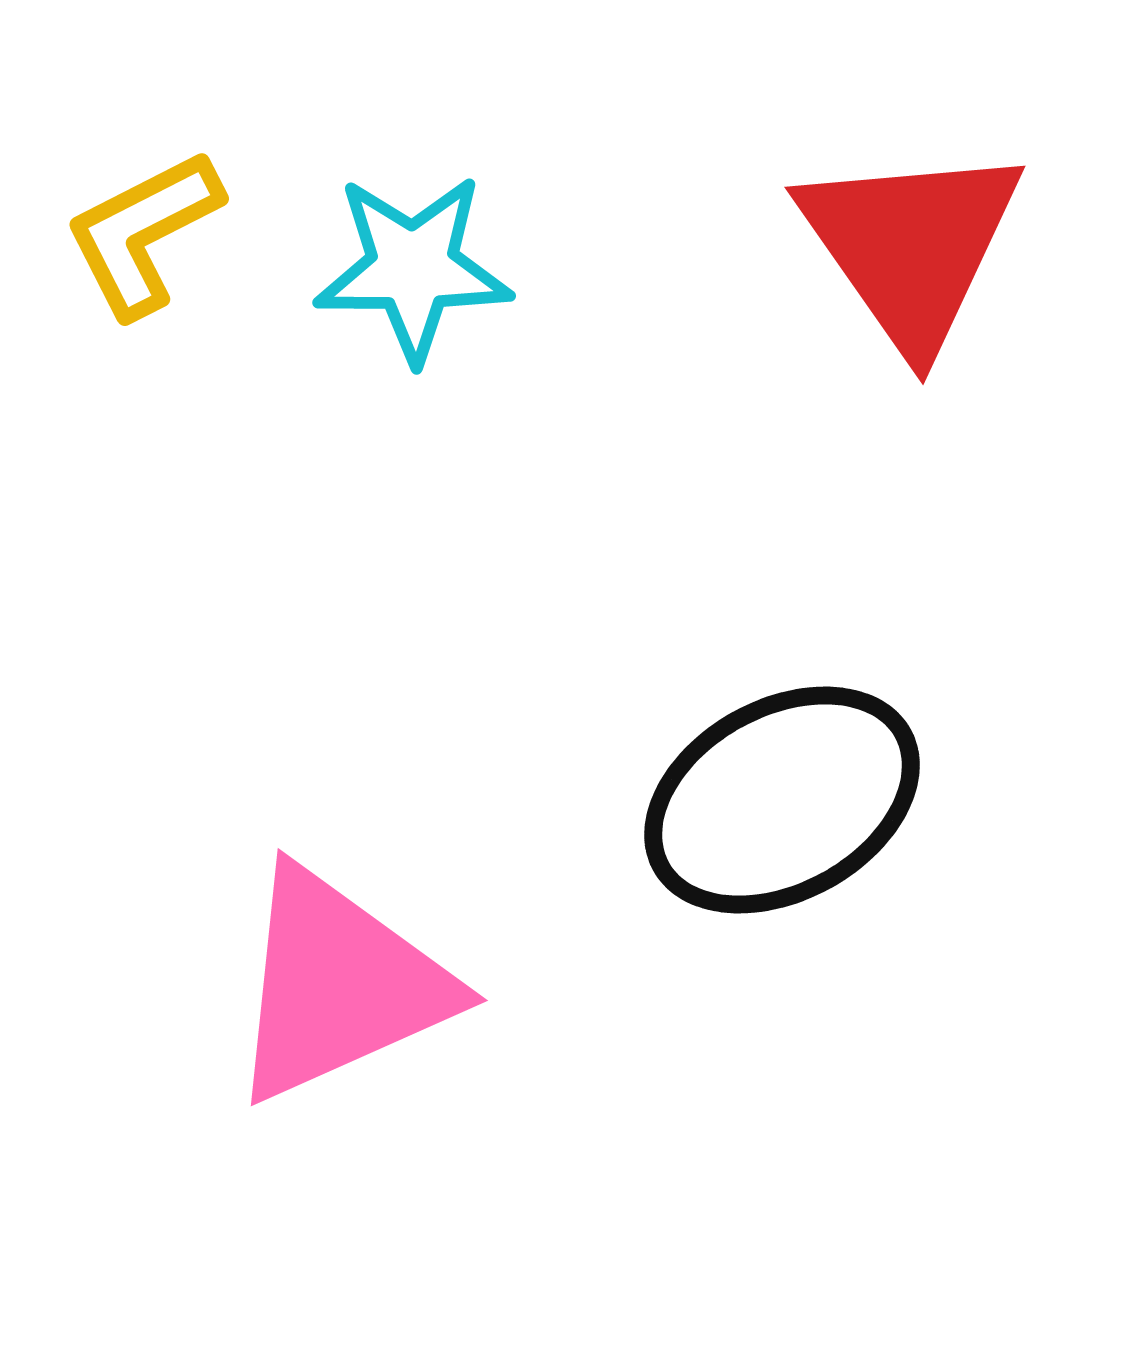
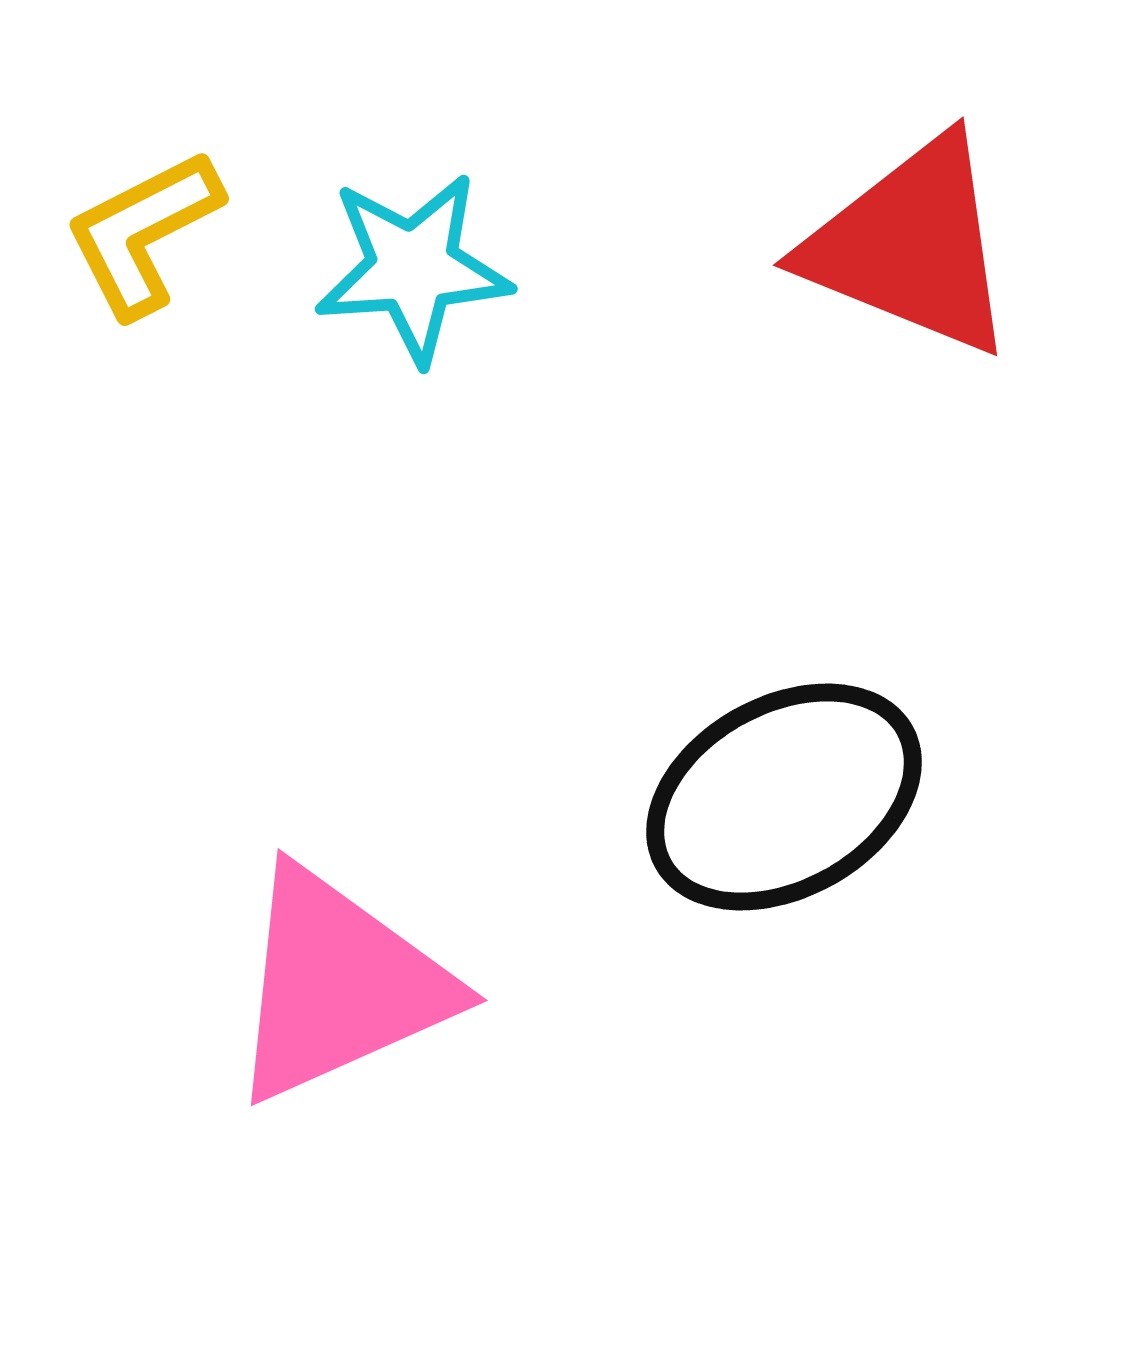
red triangle: rotated 33 degrees counterclockwise
cyan star: rotated 4 degrees counterclockwise
black ellipse: moved 2 px right, 3 px up
